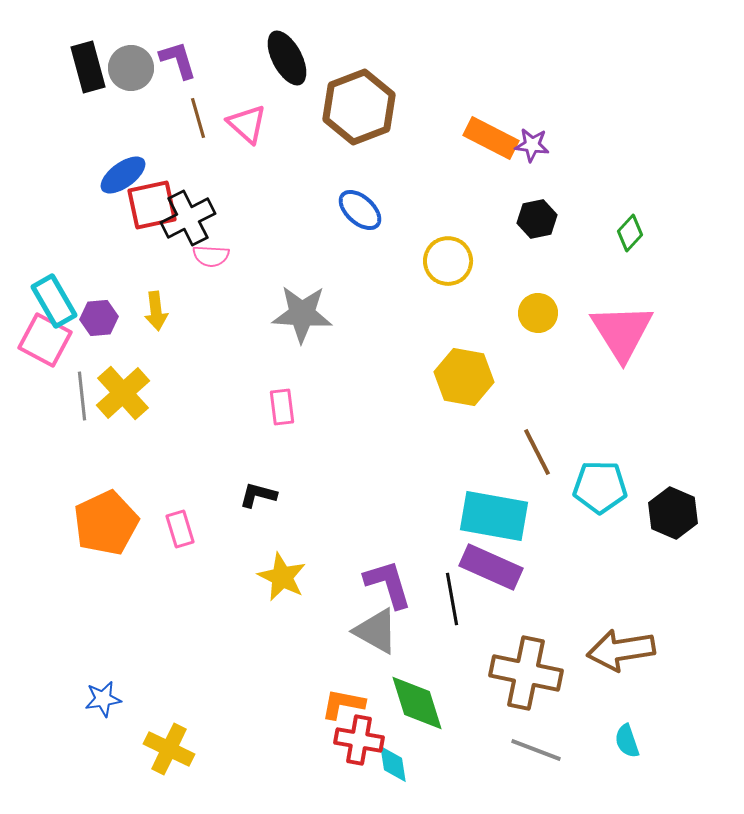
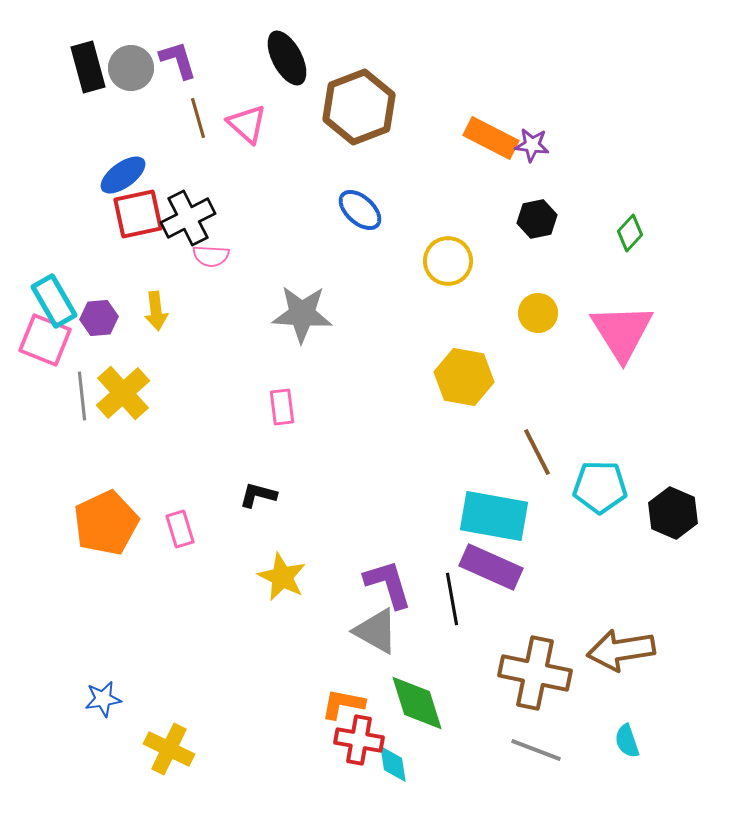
red square at (152, 205): moved 14 px left, 9 px down
pink square at (45, 340): rotated 6 degrees counterclockwise
brown cross at (526, 673): moved 9 px right
